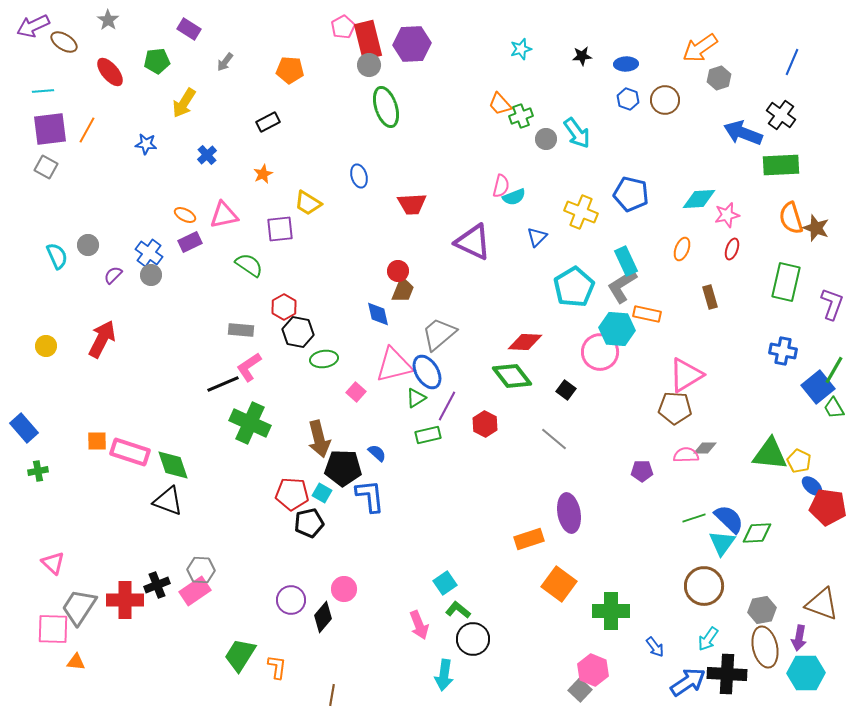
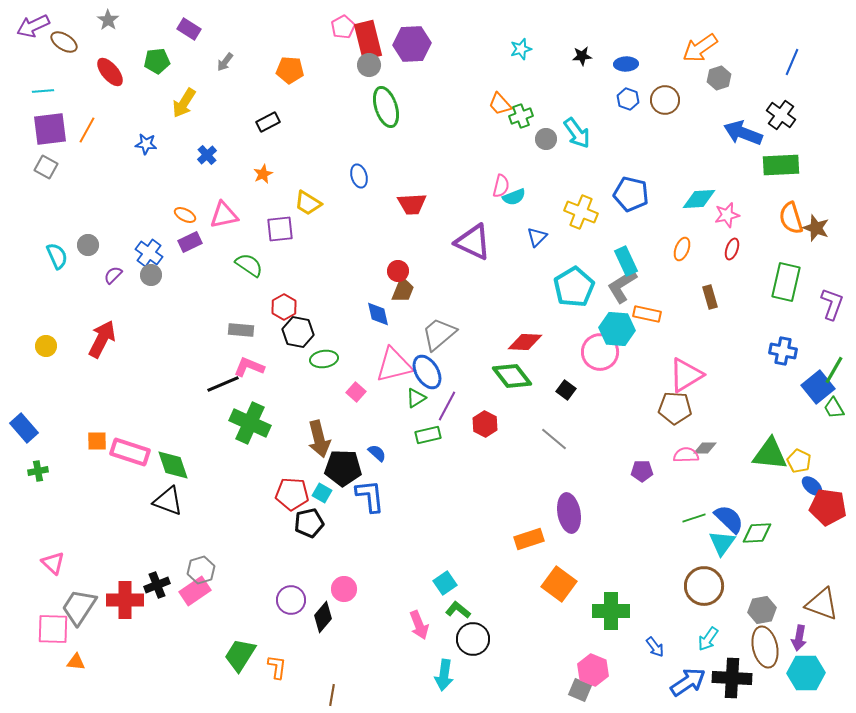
pink L-shape at (249, 367): rotated 56 degrees clockwise
gray hexagon at (201, 570): rotated 20 degrees counterclockwise
black cross at (727, 674): moved 5 px right, 4 px down
gray square at (580, 690): rotated 20 degrees counterclockwise
